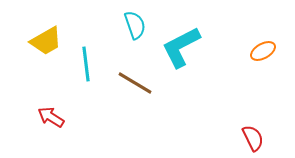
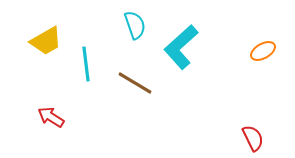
cyan L-shape: rotated 15 degrees counterclockwise
